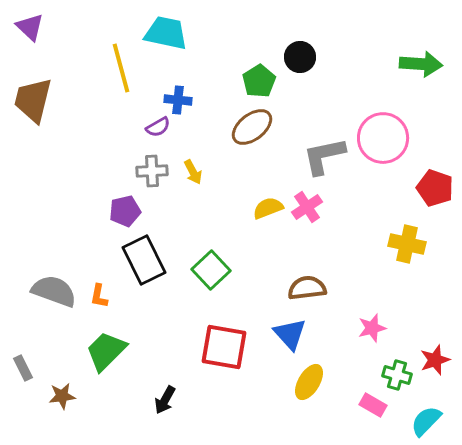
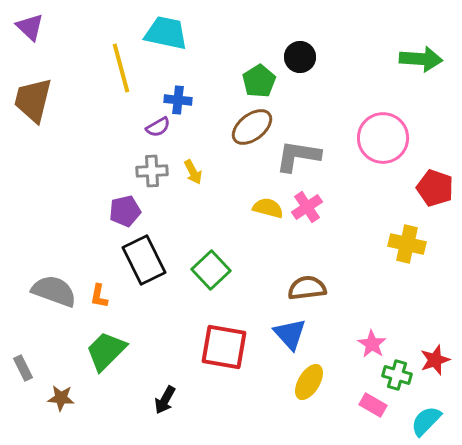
green arrow: moved 5 px up
gray L-shape: moved 26 px left; rotated 21 degrees clockwise
yellow semicircle: rotated 36 degrees clockwise
pink star: moved 16 px down; rotated 24 degrees counterclockwise
brown star: moved 1 px left, 2 px down; rotated 12 degrees clockwise
